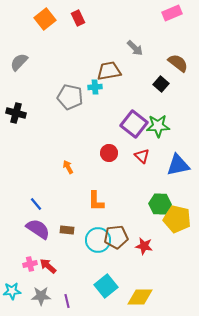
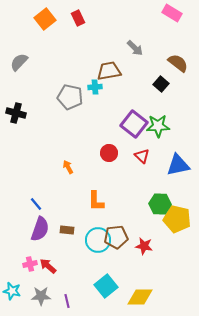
pink rectangle: rotated 54 degrees clockwise
purple semicircle: moved 2 px right; rotated 75 degrees clockwise
cyan star: rotated 18 degrees clockwise
